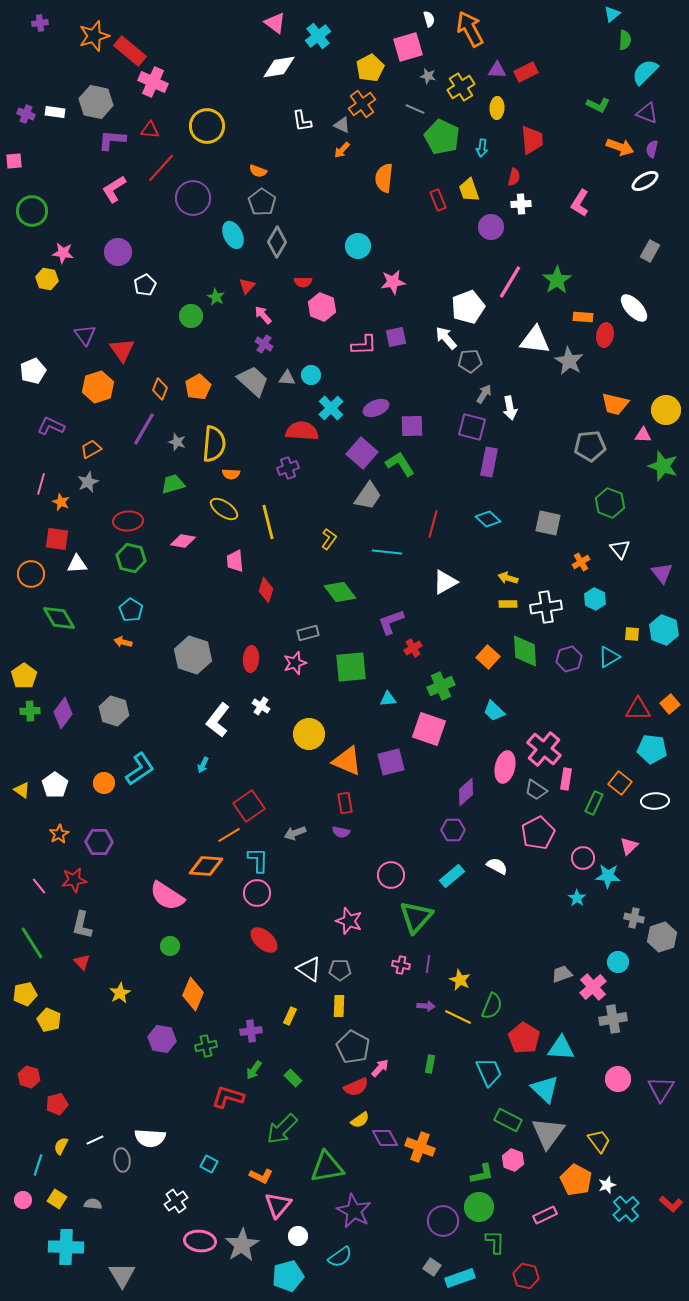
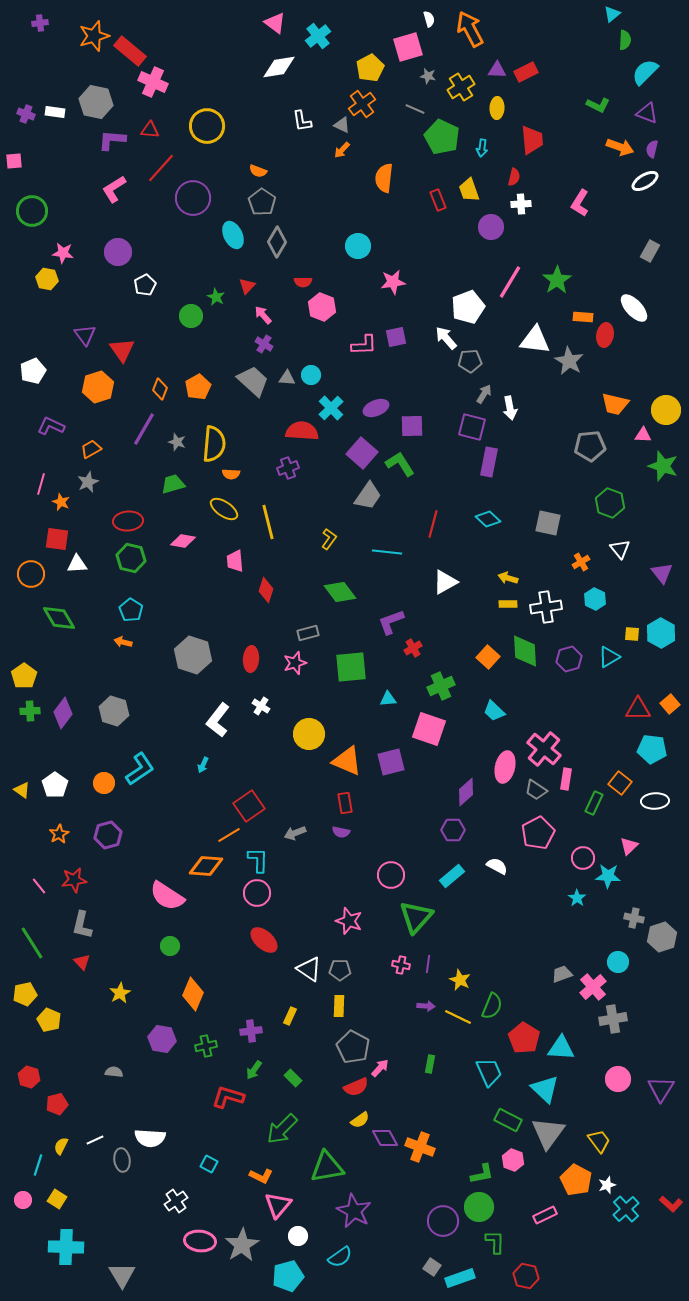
cyan hexagon at (664, 630): moved 3 px left, 3 px down; rotated 8 degrees clockwise
purple hexagon at (99, 842): moved 9 px right, 7 px up; rotated 16 degrees counterclockwise
gray semicircle at (93, 1204): moved 21 px right, 132 px up
